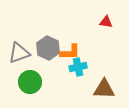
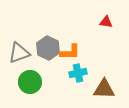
cyan cross: moved 6 px down
